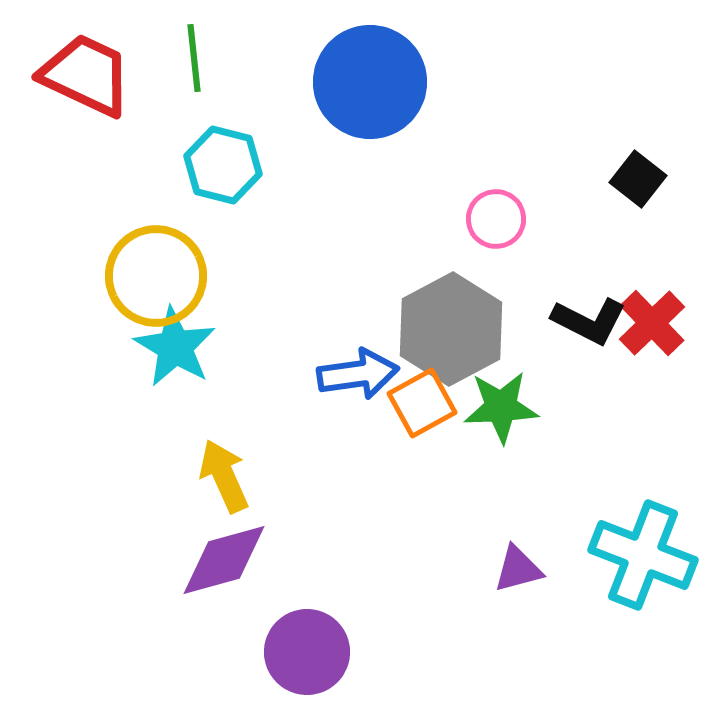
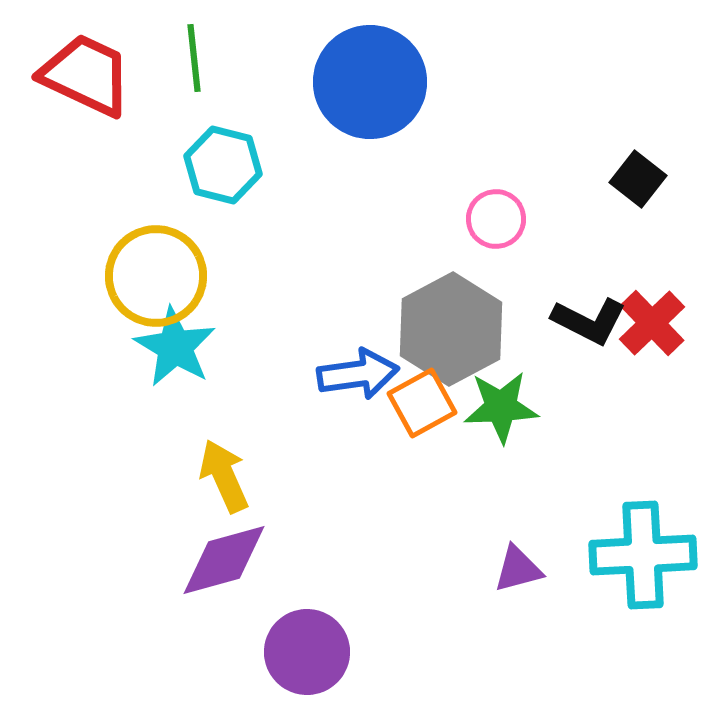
cyan cross: rotated 24 degrees counterclockwise
